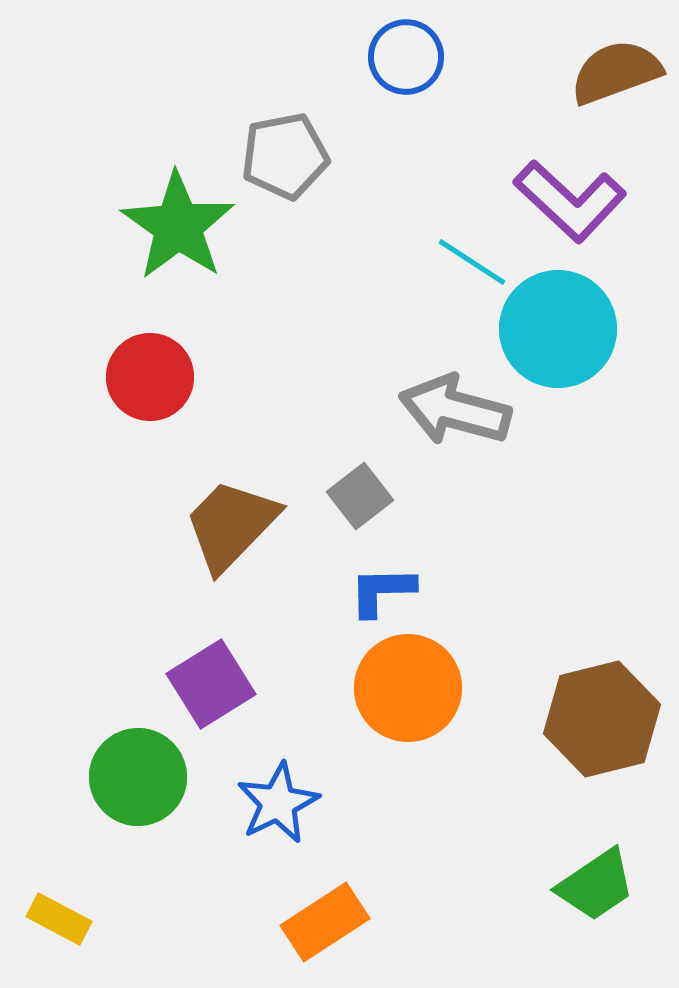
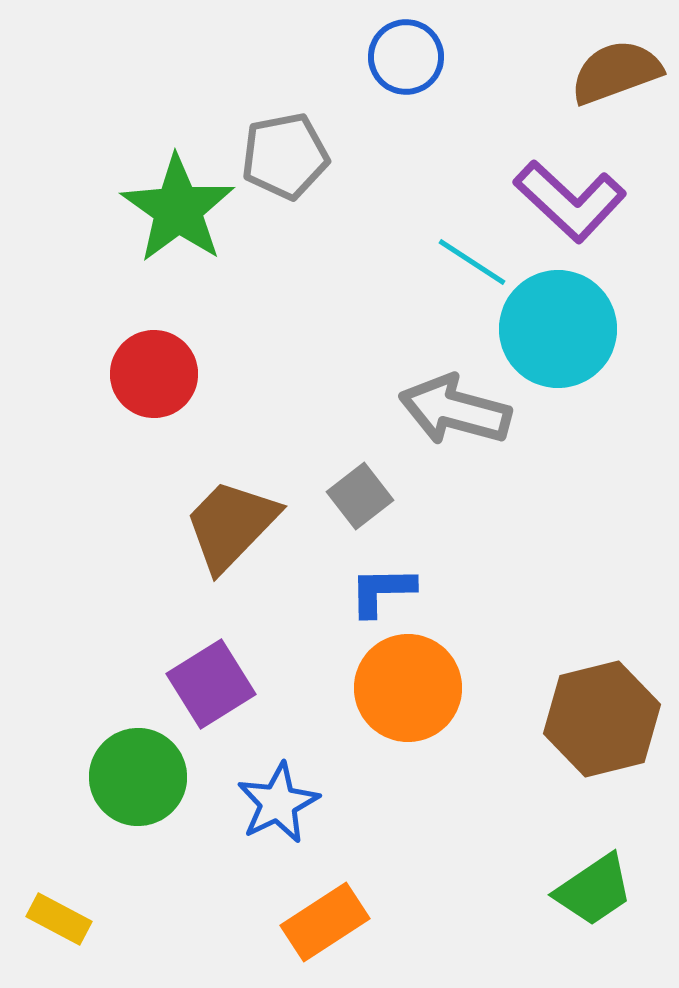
green star: moved 17 px up
red circle: moved 4 px right, 3 px up
green trapezoid: moved 2 px left, 5 px down
